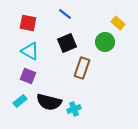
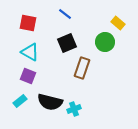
cyan triangle: moved 1 px down
black semicircle: moved 1 px right
